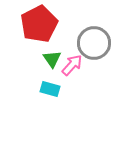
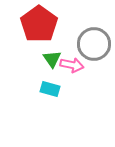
red pentagon: rotated 9 degrees counterclockwise
gray circle: moved 1 px down
pink arrow: rotated 60 degrees clockwise
